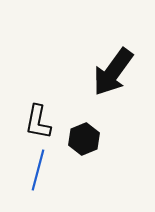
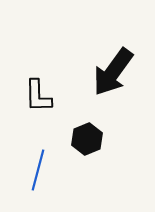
black L-shape: moved 26 px up; rotated 12 degrees counterclockwise
black hexagon: moved 3 px right
